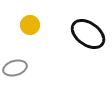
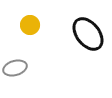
black ellipse: rotated 16 degrees clockwise
